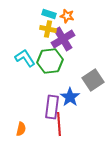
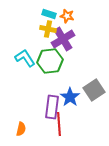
gray square: moved 1 px right, 10 px down
